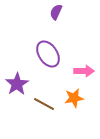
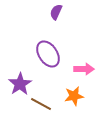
pink arrow: moved 2 px up
purple star: moved 3 px right
orange star: moved 2 px up
brown line: moved 3 px left
